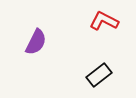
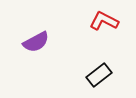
purple semicircle: rotated 36 degrees clockwise
